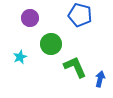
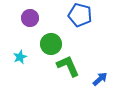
green L-shape: moved 7 px left, 1 px up
blue arrow: rotated 35 degrees clockwise
